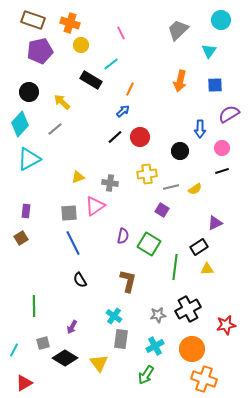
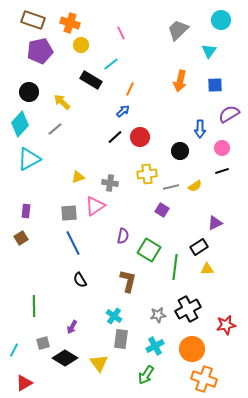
yellow semicircle at (195, 189): moved 3 px up
green square at (149, 244): moved 6 px down
